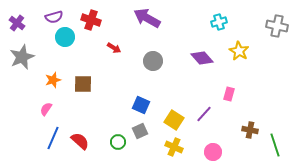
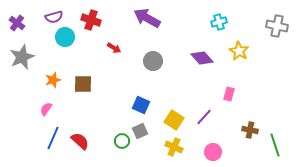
purple line: moved 3 px down
green circle: moved 4 px right, 1 px up
